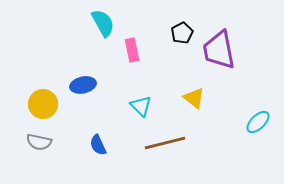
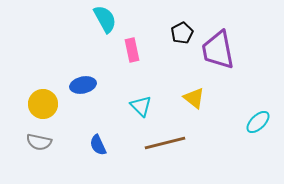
cyan semicircle: moved 2 px right, 4 px up
purple trapezoid: moved 1 px left
